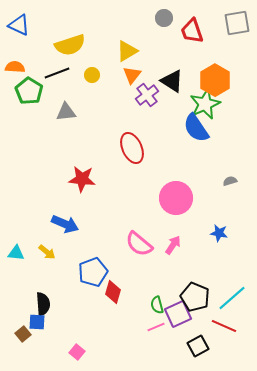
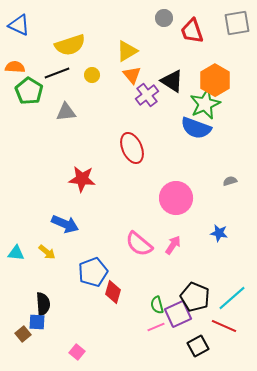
orange triangle: rotated 18 degrees counterclockwise
blue semicircle: rotated 36 degrees counterclockwise
